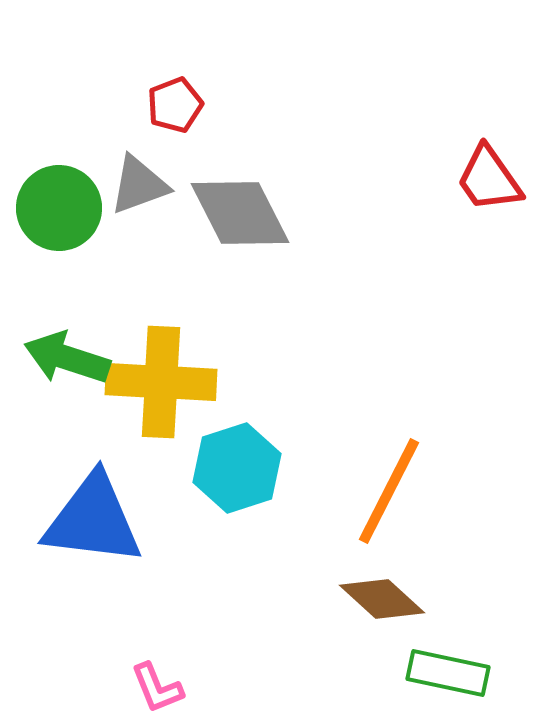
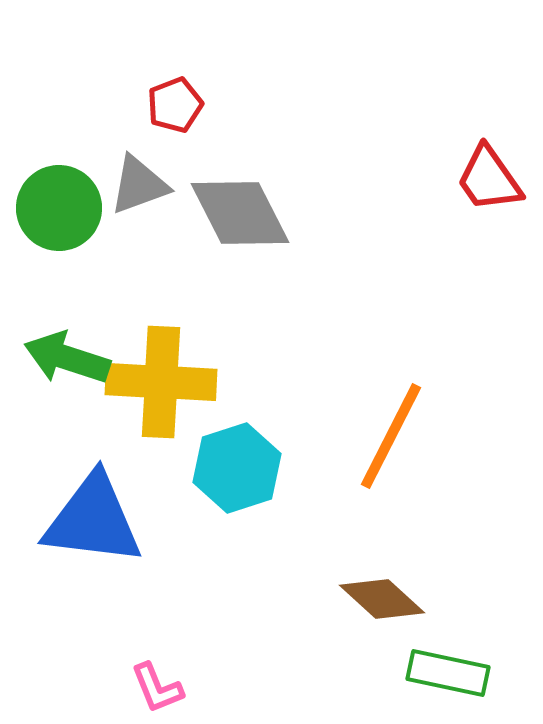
orange line: moved 2 px right, 55 px up
